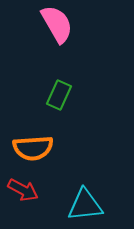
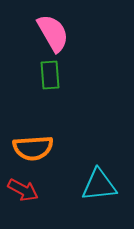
pink semicircle: moved 4 px left, 9 px down
green rectangle: moved 9 px left, 20 px up; rotated 28 degrees counterclockwise
cyan triangle: moved 14 px right, 20 px up
